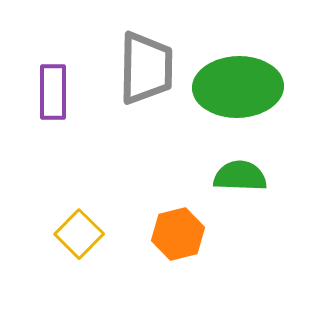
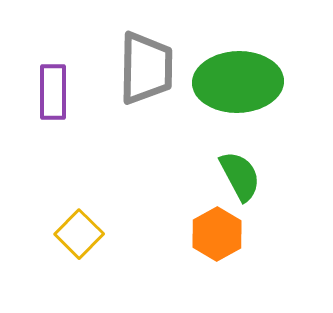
green ellipse: moved 5 px up
green semicircle: rotated 60 degrees clockwise
orange hexagon: moved 39 px right; rotated 15 degrees counterclockwise
